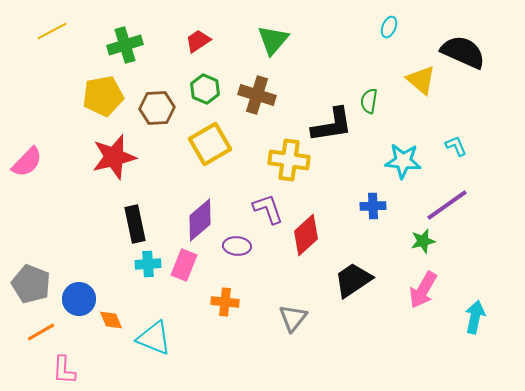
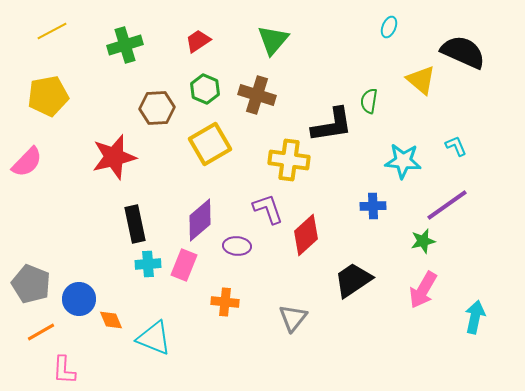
yellow pentagon: moved 55 px left
